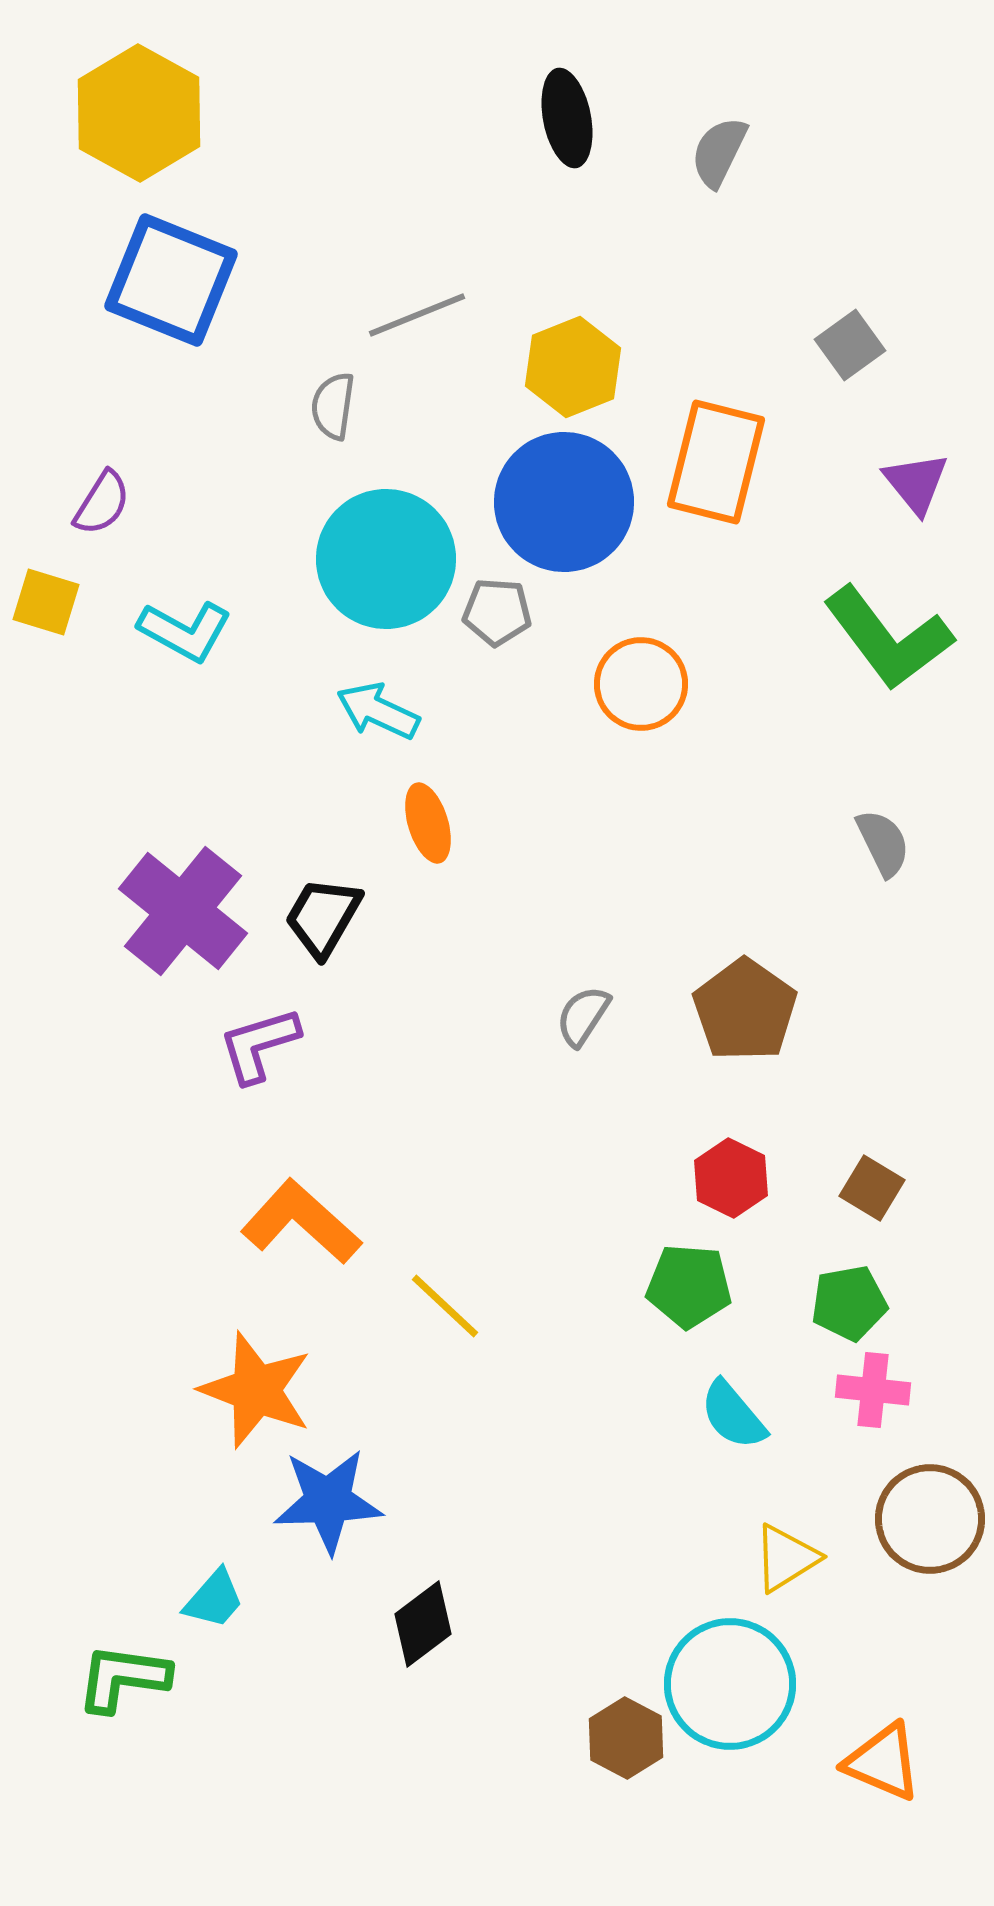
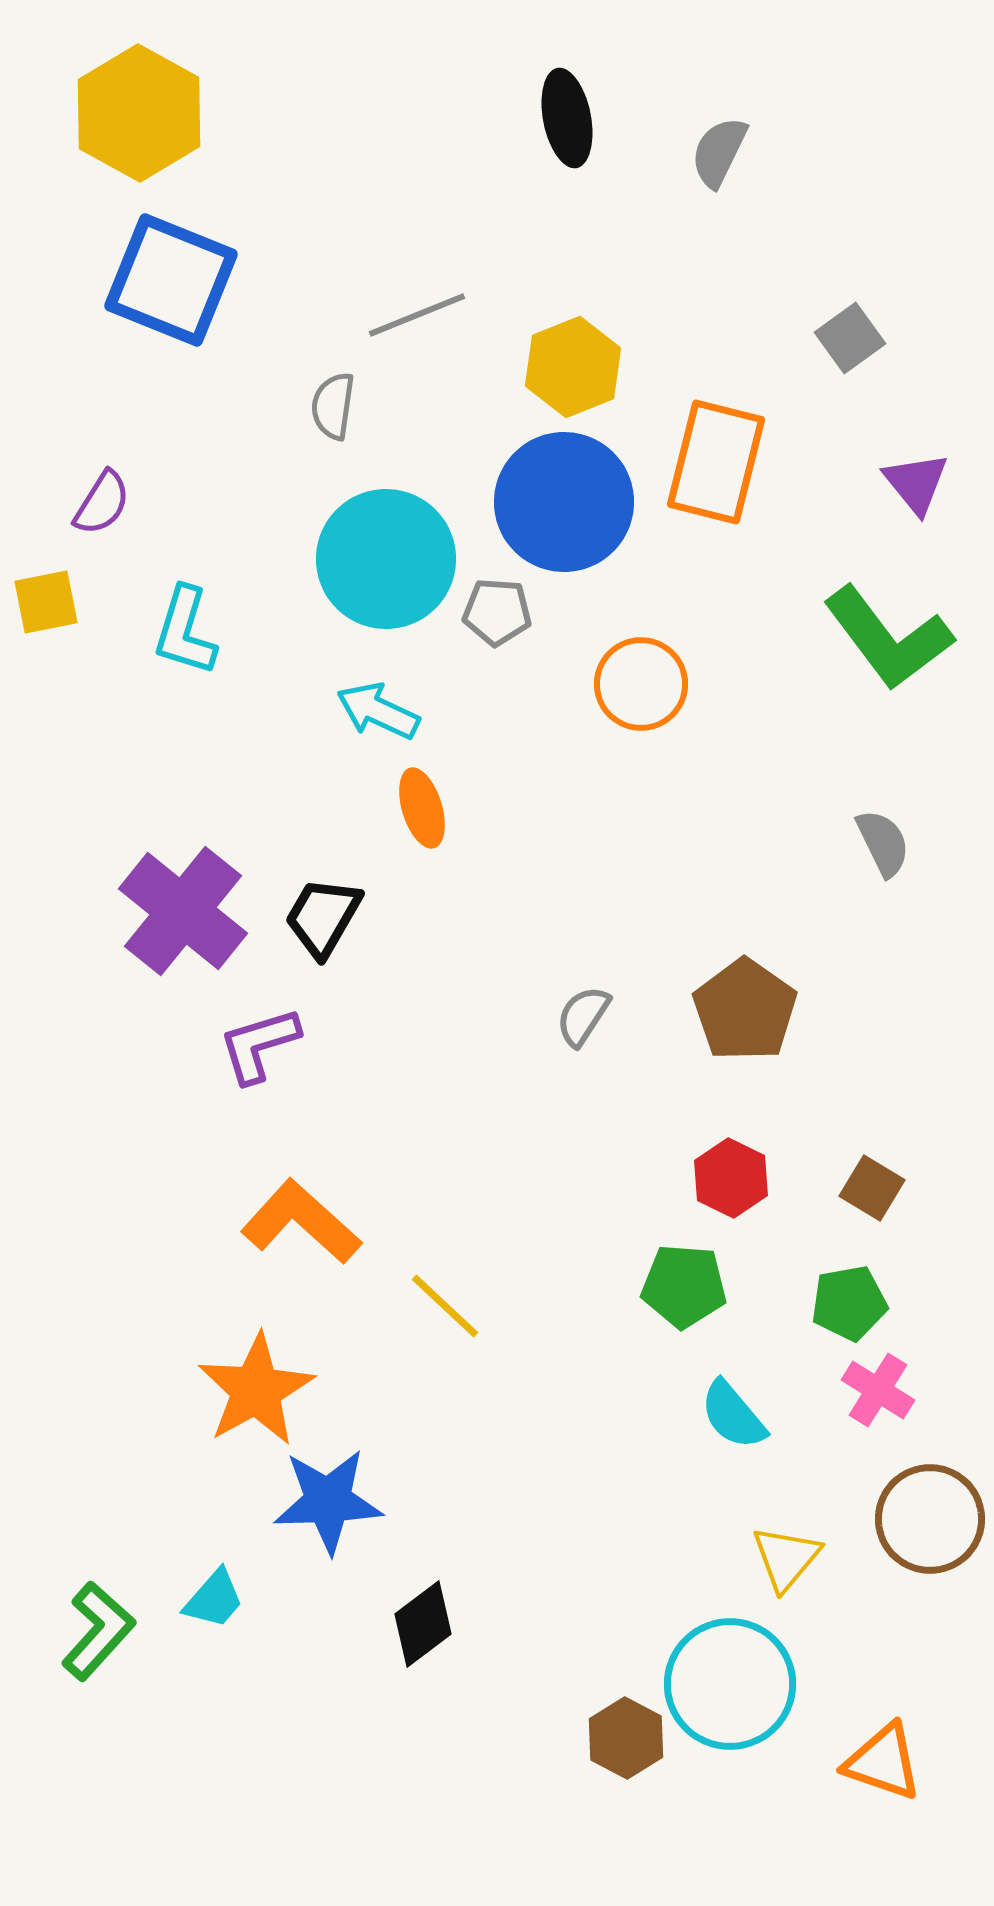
gray square at (850, 345): moved 7 px up
yellow square at (46, 602): rotated 28 degrees counterclockwise
cyan L-shape at (185, 631): rotated 78 degrees clockwise
orange ellipse at (428, 823): moved 6 px left, 15 px up
green pentagon at (689, 1286): moved 5 px left
orange star at (256, 1390): rotated 22 degrees clockwise
pink cross at (873, 1390): moved 5 px right; rotated 26 degrees clockwise
yellow triangle at (786, 1558): rotated 18 degrees counterclockwise
green L-shape at (123, 1678): moved 25 px left, 47 px up; rotated 124 degrees clockwise
orange triangle at (883, 1762): rotated 4 degrees counterclockwise
